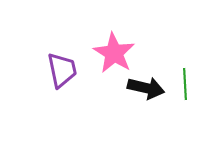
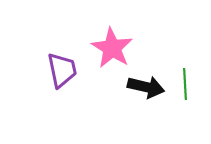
pink star: moved 2 px left, 5 px up
black arrow: moved 1 px up
